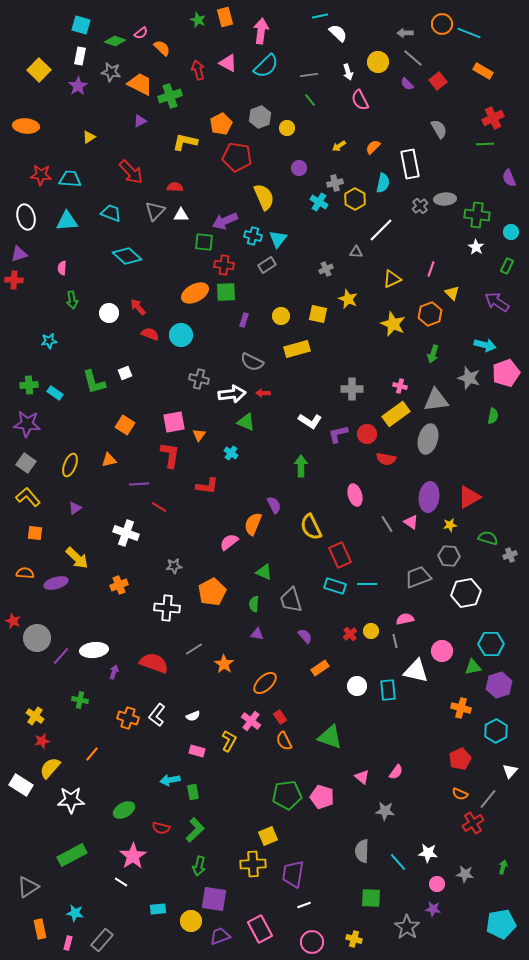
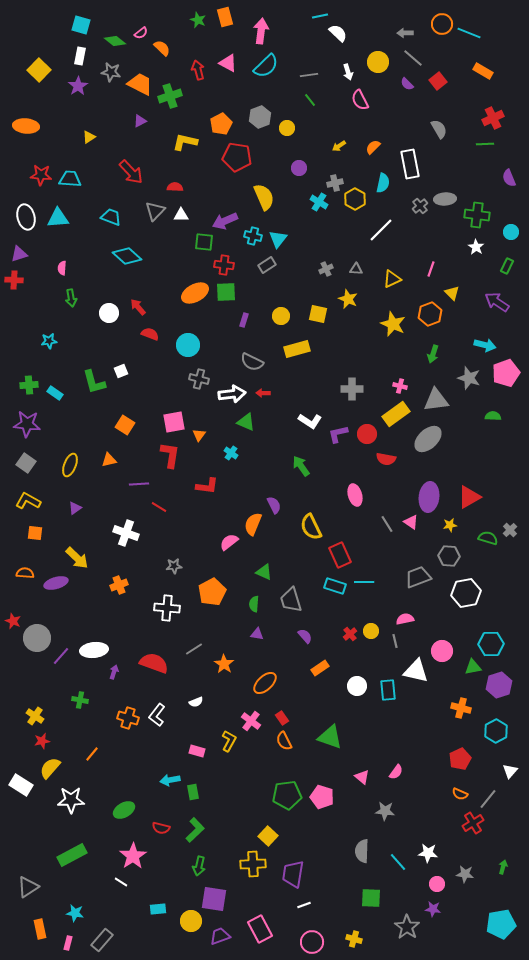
green diamond at (115, 41): rotated 20 degrees clockwise
cyan trapezoid at (111, 213): moved 4 px down
cyan triangle at (67, 221): moved 9 px left, 3 px up
gray triangle at (356, 252): moved 17 px down
green arrow at (72, 300): moved 1 px left, 2 px up
cyan circle at (181, 335): moved 7 px right, 10 px down
white square at (125, 373): moved 4 px left, 2 px up
green semicircle at (493, 416): rotated 98 degrees counterclockwise
gray ellipse at (428, 439): rotated 32 degrees clockwise
green arrow at (301, 466): rotated 35 degrees counterclockwise
yellow L-shape at (28, 497): moved 4 px down; rotated 20 degrees counterclockwise
gray cross at (510, 555): moved 25 px up; rotated 24 degrees counterclockwise
cyan line at (367, 584): moved 3 px left, 2 px up
white semicircle at (193, 716): moved 3 px right, 14 px up
red rectangle at (280, 717): moved 2 px right, 1 px down
yellow square at (268, 836): rotated 24 degrees counterclockwise
